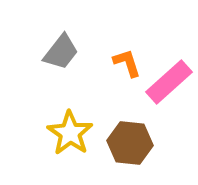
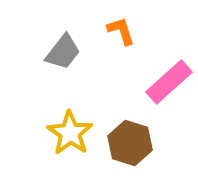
gray trapezoid: moved 2 px right
orange L-shape: moved 6 px left, 32 px up
brown hexagon: rotated 12 degrees clockwise
